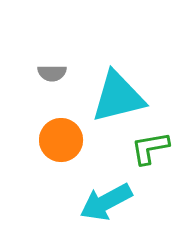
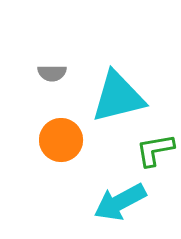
green L-shape: moved 5 px right, 2 px down
cyan arrow: moved 14 px right
